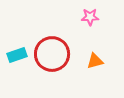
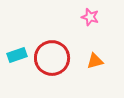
pink star: rotated 18 degrees clockwise
red circle: moved 4 px down
